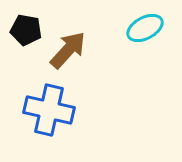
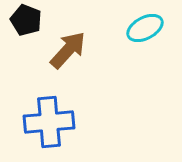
black pentagon: moved 10 px up; rotated 12 degrees clockwise
blue cross: moved 12 px down; rotated 18 degrees counterclockwise
